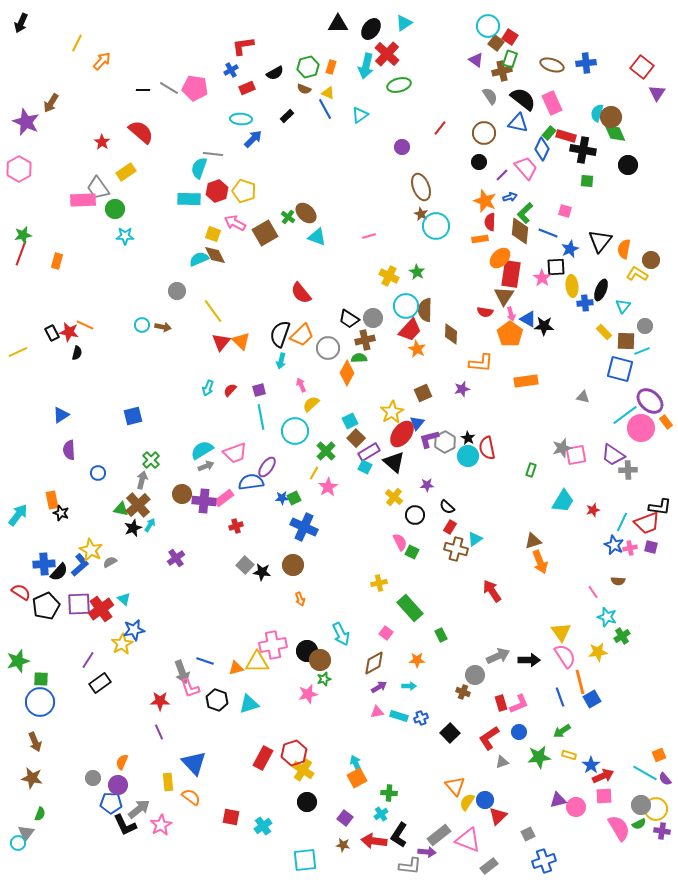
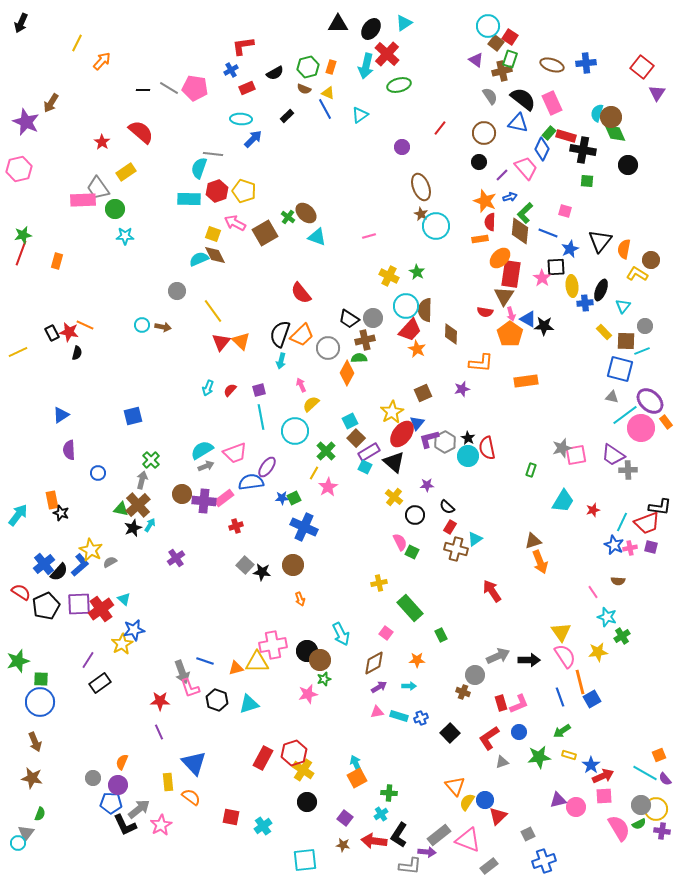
pink hexagon at (19, 169): rotated 15 degrees clockwise
gray triangle at (583, 397): moved 29 px right
blue cross at (44, 564): rotated 35 degrees counterclockwise
